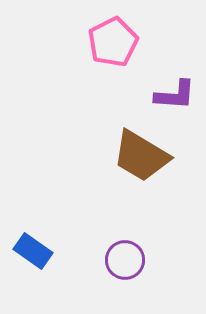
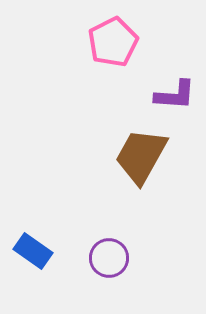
brown trapezoid: rotated 88 degrees clockwise
purple circle: moved 16 px left, 2 px up
